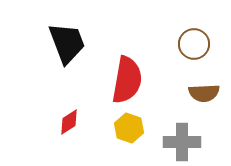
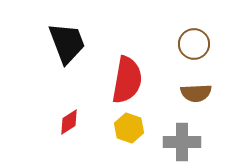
brown semicircle: moved 8 px left
